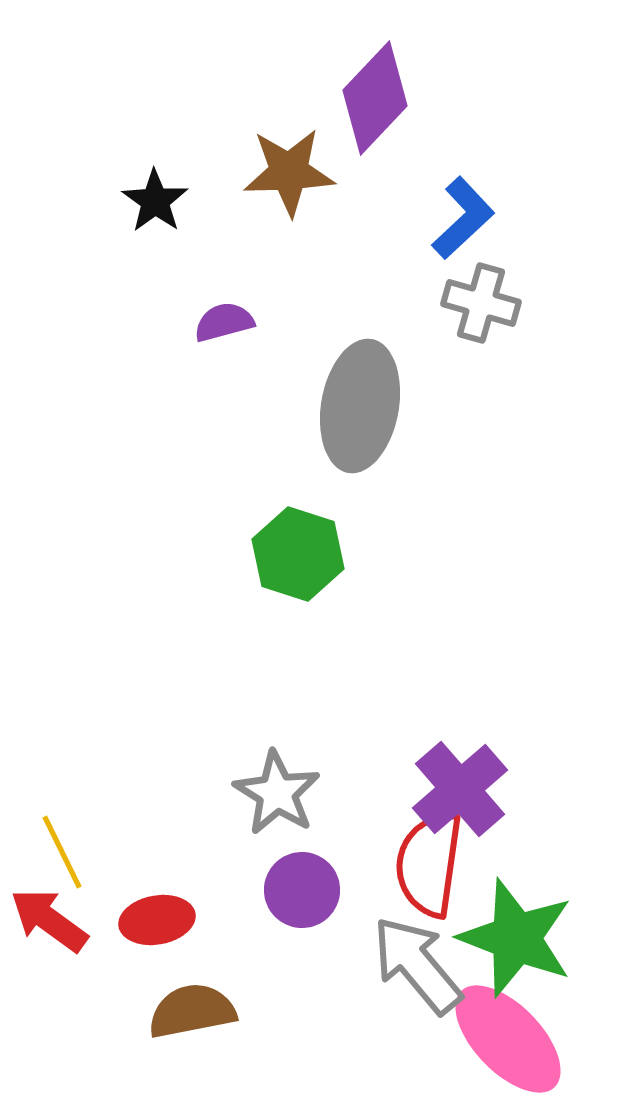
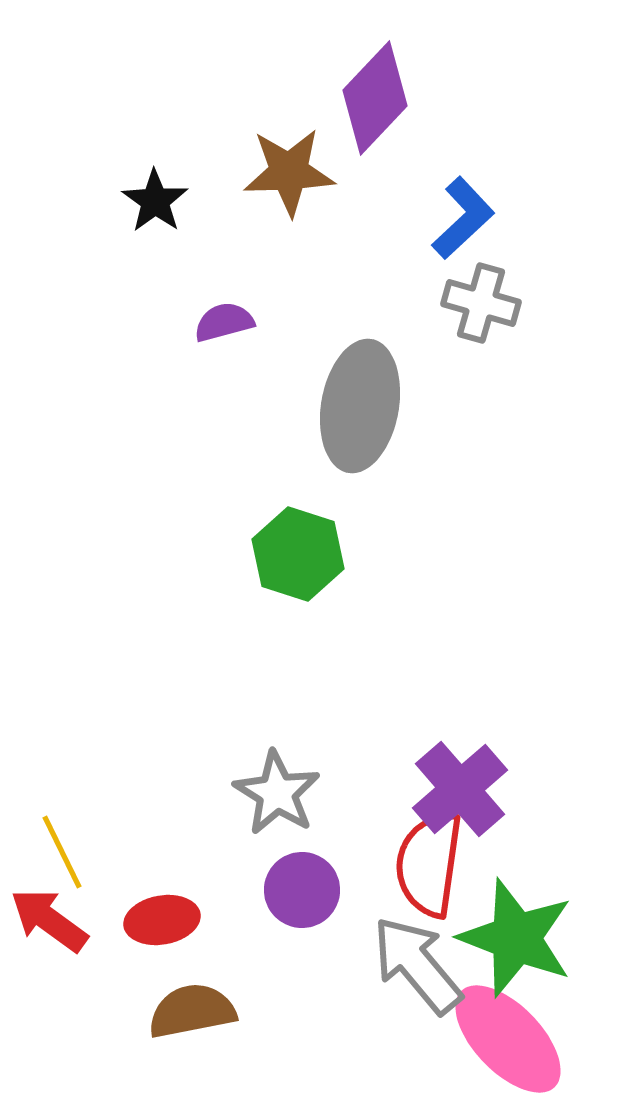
red ellipse: moved 5 px right
